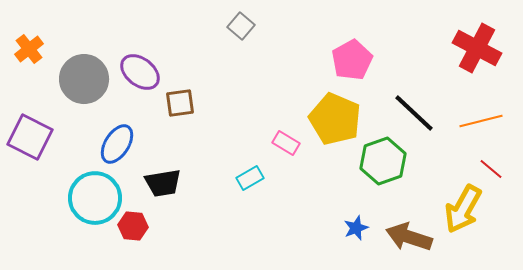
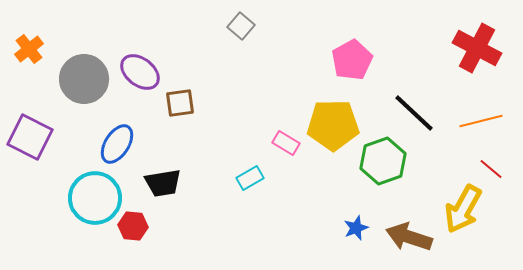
yellow pentagon: moved 2 px left, 6 px down; rotated 24 degrees counterclockwise
